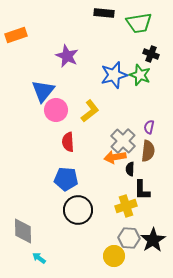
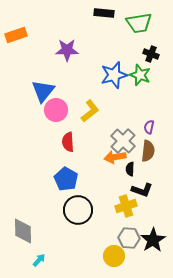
purple star: moved 6 px up; rotated 25 degrees counterclockwise
blue pentagon: rotated 25 degrees clockwise
black L-shape: rotated 70 degrees counterclockwise
cyan arrow: moved 2 px down; rotated 96 degrees clockwise
